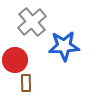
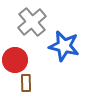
blue star: rotated 16 degrees clockwise
